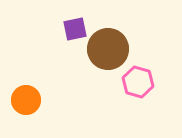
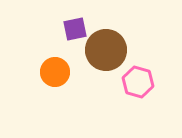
brown circle: moved 2 px left, 1 px down
orange circle: moved 29 px right, 28 px up
